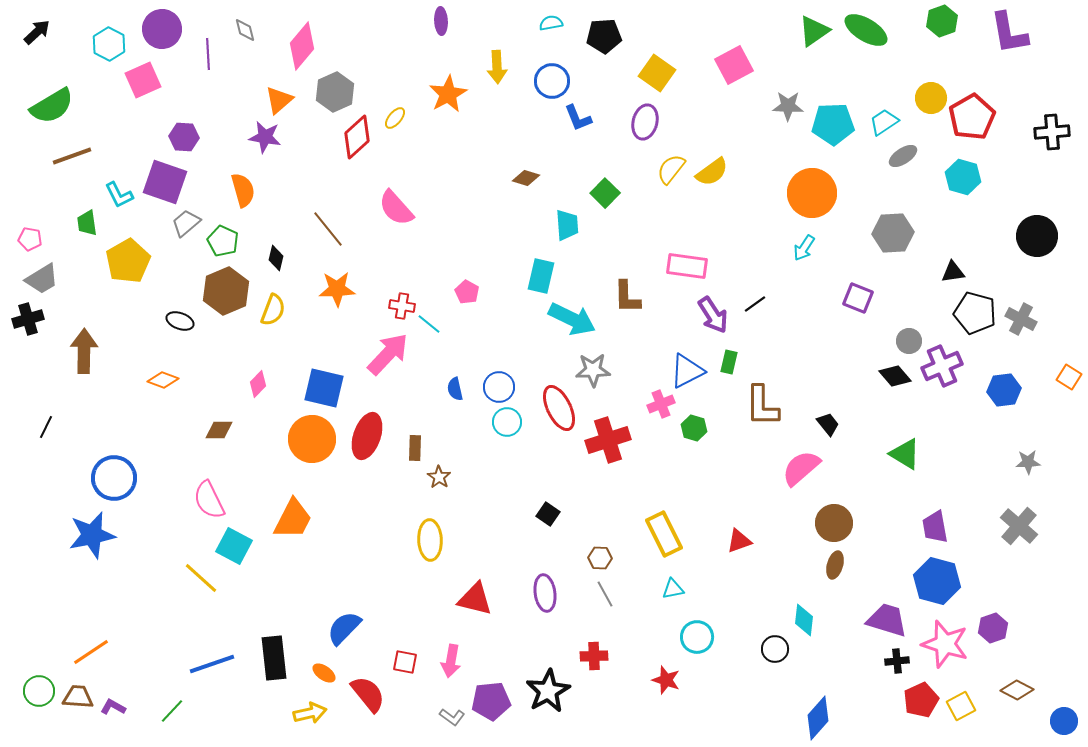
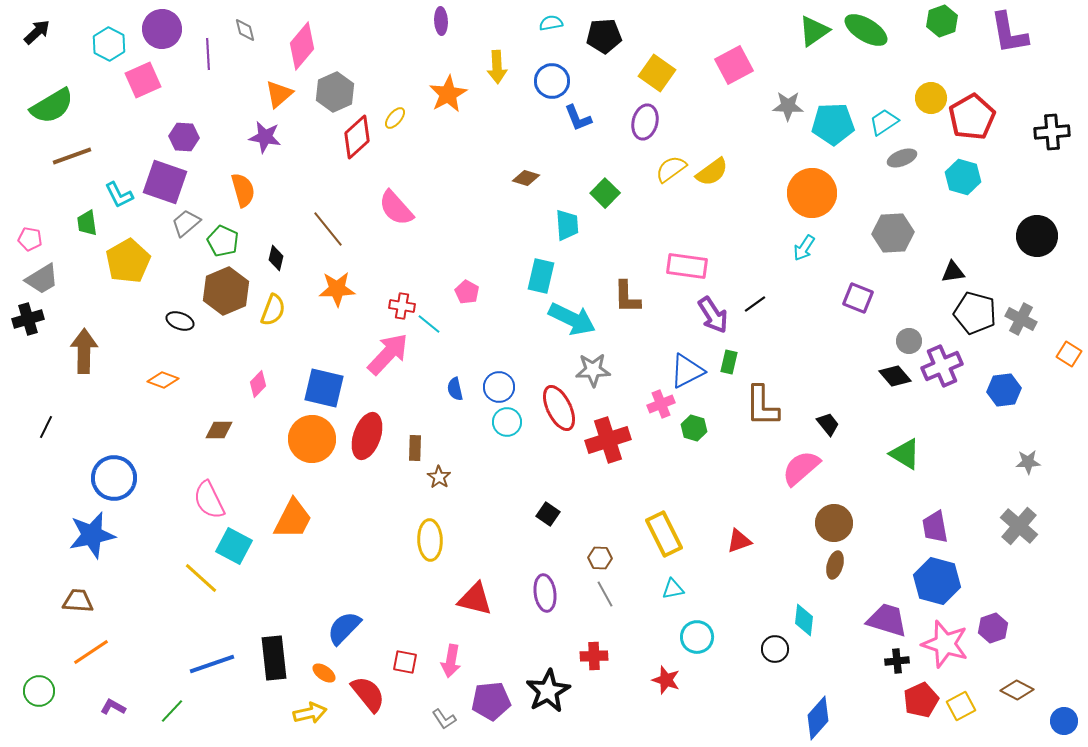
orange triangle at (279, 100): moved 6 px up
gray ellipse at (903, 156): moved 1 px left, 2 px down; rotated 12 degrees clockwise
yellow semicircle at (671, 169): rotated 16 degrees clockwise
orange square at (1069, 377): moved 23 px up
brown trapezoid at (78, 697): moved 96 px up
gray L-shape at (452, 717): moved 8 px left, 2 px down; rotated 20 degrees clockwise
